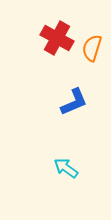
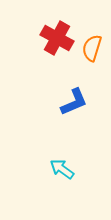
cyan arrow: moved 4 px left, 1 px down
